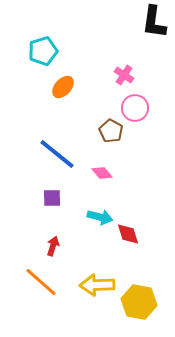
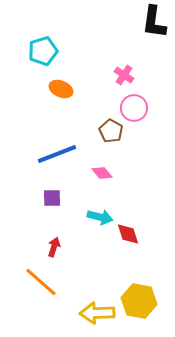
orange ellipse: moved 2 px left, 2 px down; rotated 70 degrees clockwise
pink circle: moved 1 px left
blue line: rotated 60 degrees counterclockwise
red arrow: moved 1 px right, 1 px down
yellow arrow: moved 28 px down
yellow hexagon: moved 1 px up
